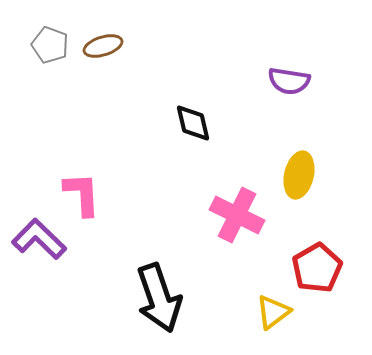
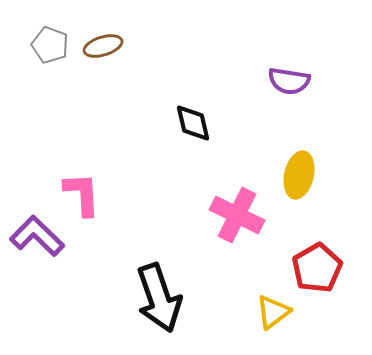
purple L-shape: moved 2 px left, 3 px up
